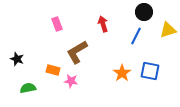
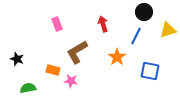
orange star: moved 5 px left, 16 px up
